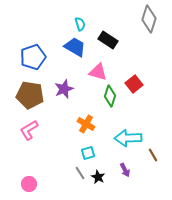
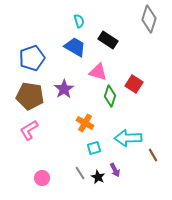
cyan semicircle: moved 1 px left, 3 px up
blue pentagon: moved 1 px left, 1 px down
red square: rotated 18 degrees counterclockwise
purple star: rotated 12 degrees counterclockwise
brown pentagon: moved 1 px down
orange cross: moved 1 px left, 1 px up
cyan square: moved 6 px right, 5 px up
purple arrow: moved 10 px left
pink circle: moved 13 px right, 6 px up
